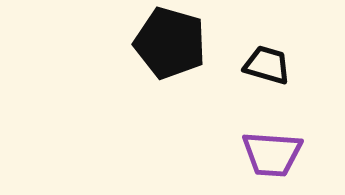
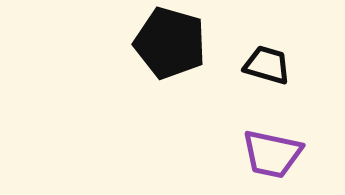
purple trapezoid: rotated 8 degrees clockwise
